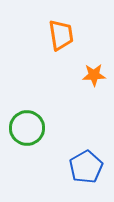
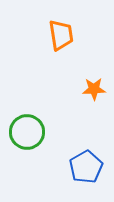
orange star: moved 14 px down
green circle: moved 4 px down
